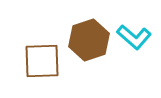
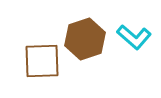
brown hexagon: moved 4 px left, 1 px up
